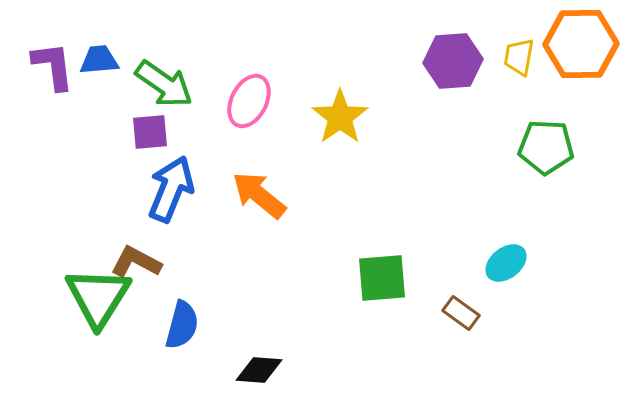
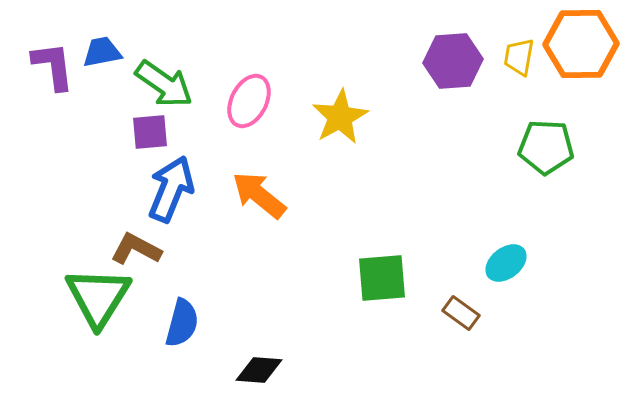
blue trapezoid: moved 3 px right, 8 px up; rotated 6 degrees counterclockwise
yellow star: rotated 6 degrees clockwise
brown L-shape: moved 13 px up
blue semicircle: moved 2 px up
